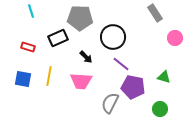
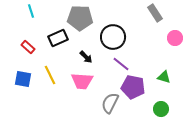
red rectangle: rotated 24 degrees clockwise
yellow line: moved 1 px right, 1 px up; rotated 36 degrees counterclockwise
pink trapezoid: moved 1 px right
green circle: moved 1 px right
